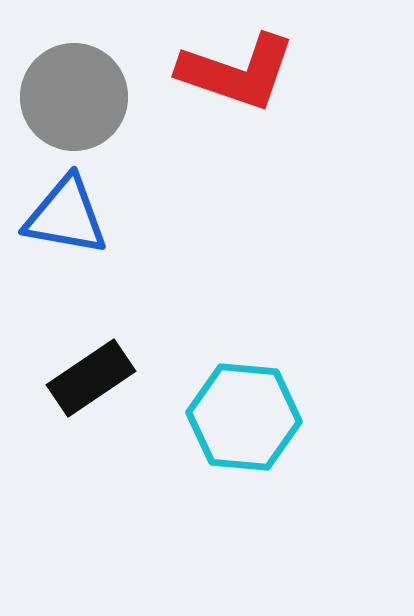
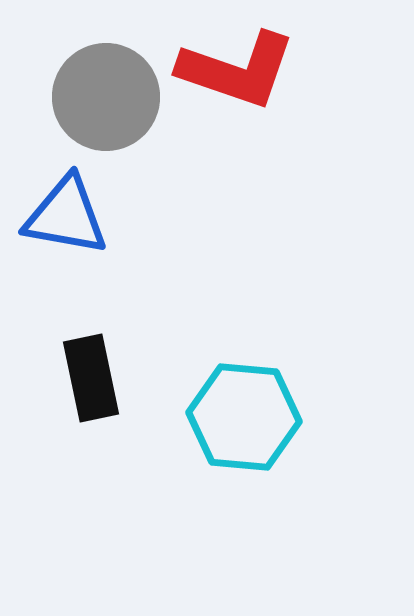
red L-shape: moved 2 px up
gray circle: moved 32 px right
black rectangle: rotated 68 degrees counterclockwise
